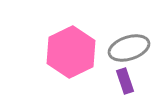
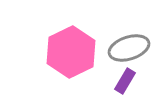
purple rectangle: rotated 50 degrees clockwise
